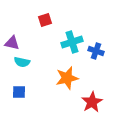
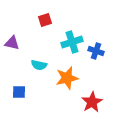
cyan semicircle: moved 17 px right, 3 px down
